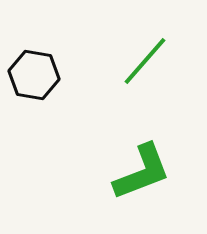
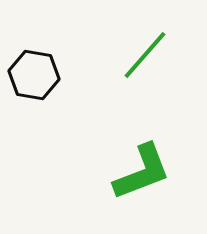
green line: moved 6 px up
